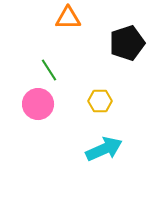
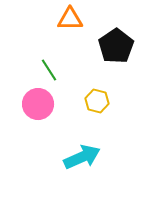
orange triangle: moved 2 px right, 1 px down
black pentagon: moved 11 px left, 3 px down; rotated 16 degrees counterclockwise
yellow hexagon: moved 3 px left; rotated 15 degrees clockwise
cyan arrow: moved 22 px left, 8 px down
